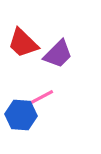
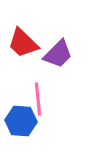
pink line: rotated 68 degrees counterclockwise
blue hexagon: moved 6 px down
